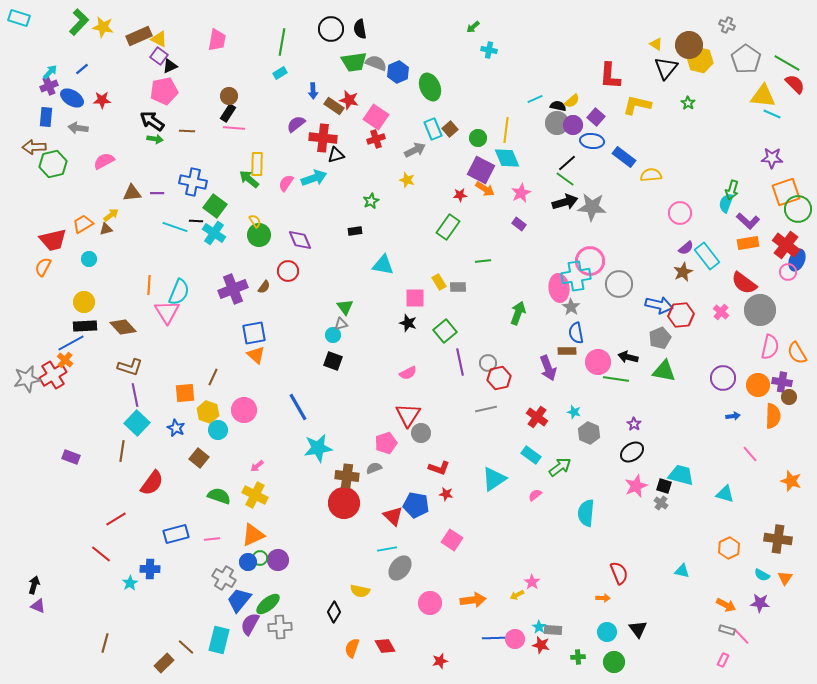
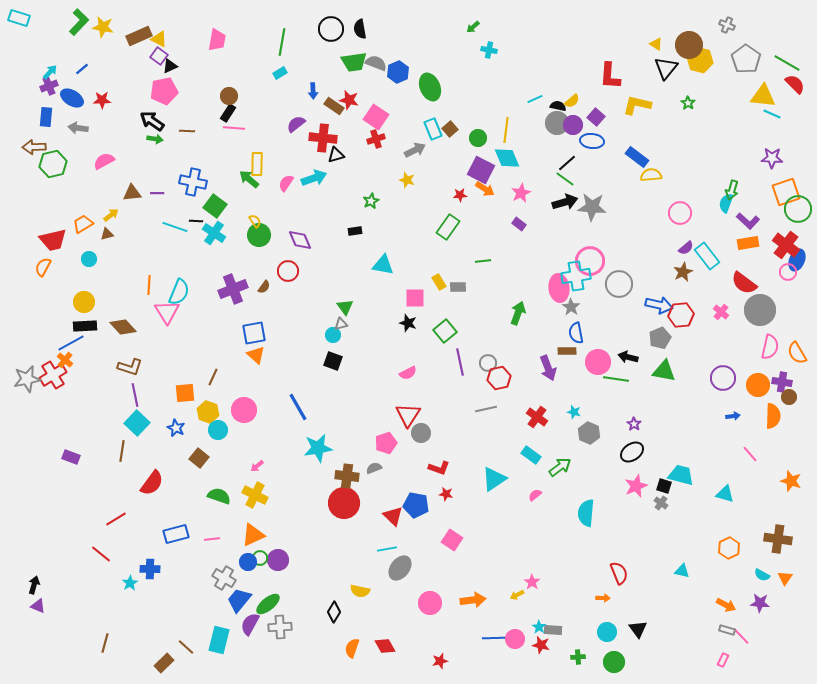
blue rectangle at (624, 157): moved 13 px right
brown triangle at (106, 229): moved 1 px right, 5 px down
